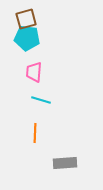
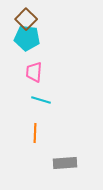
brown square: rotated 30 degrees counterclockwise
